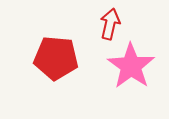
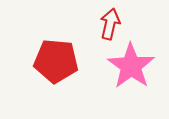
red pentagon: moved 3 px down
